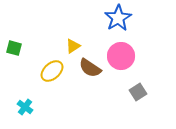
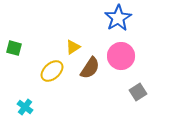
yellow triangle: moved 1 px down
brown semicircle: rotated 90 degrees counterclockwise
